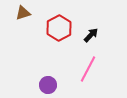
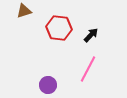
brown triangle: moved 1 px right, 2 px up
red hexagon: rotated 25 degrees counterclockwise
